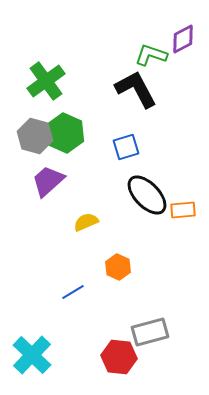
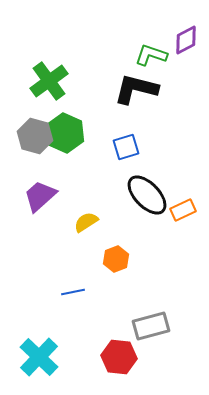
purple diamond: moved 3 px right, 1 px down
green cross: moved 3 px right
black L-shape: rotated 48 degrees counterclockwise
purple trapezoid: moved 8 px left, 15 px down
orange rectangle: rotated 20 degrees counterclockwise
yellow semicircle: rotated 10 degrees counterclockwise
orange hexagon: moved 2 px left, 8 px up; rotated 15 degrees clockwise
blue line: rotated 20 degrees clockwise
gray rectangle: moved 1 px right, 6 px up
cyan cross: moved 7 px right, 2 px down
